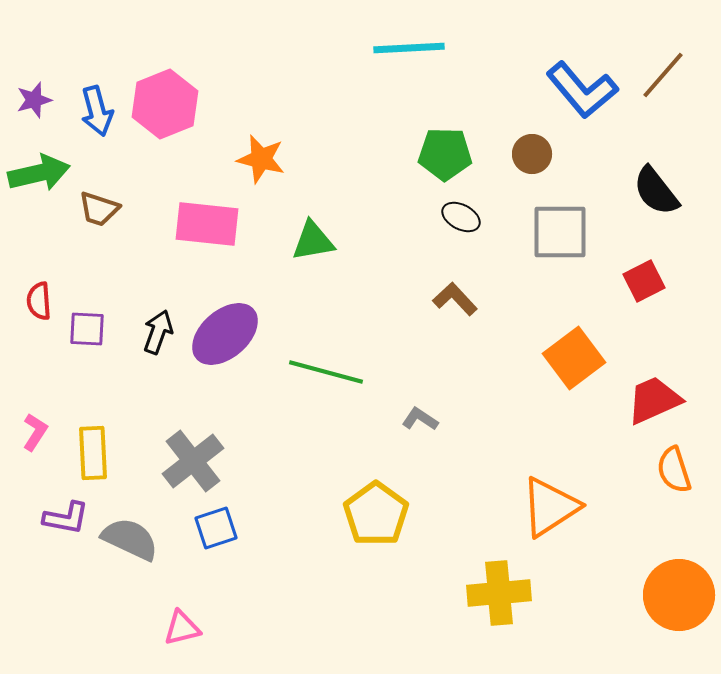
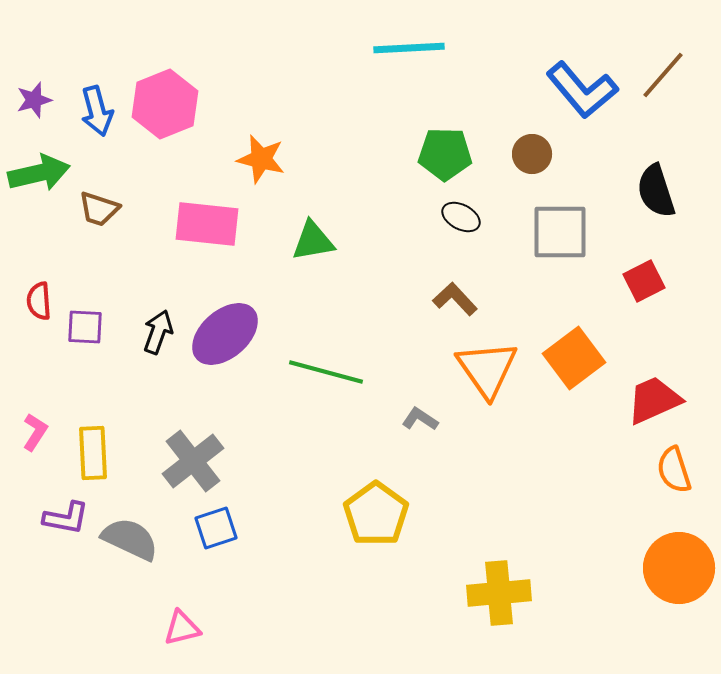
black semicircle: rotated 20 degrees clockwise
purple square: moved 2 px left, 2 px up
orange triangle: moved 63 px left, 138 px up; rotated 32 degrees counterclockwise
orange circle: moved 27 px up
